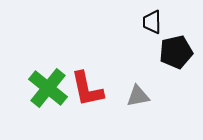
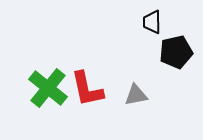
gray triangle: moved 2 px left, 1 px up
